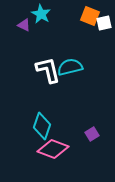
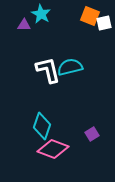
purple triangle: rotated 24 degrees counterclockwise
